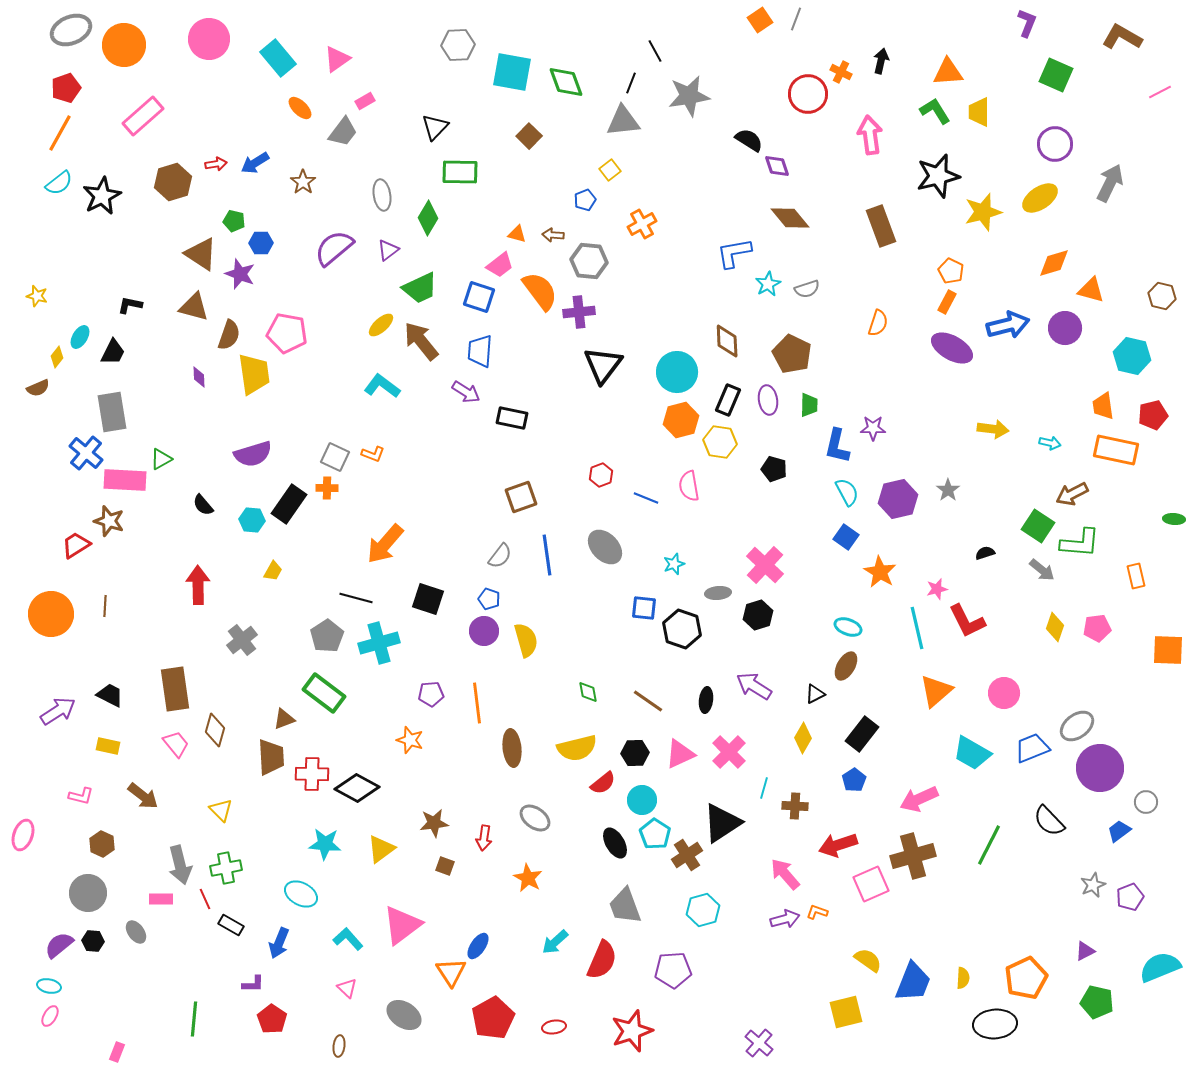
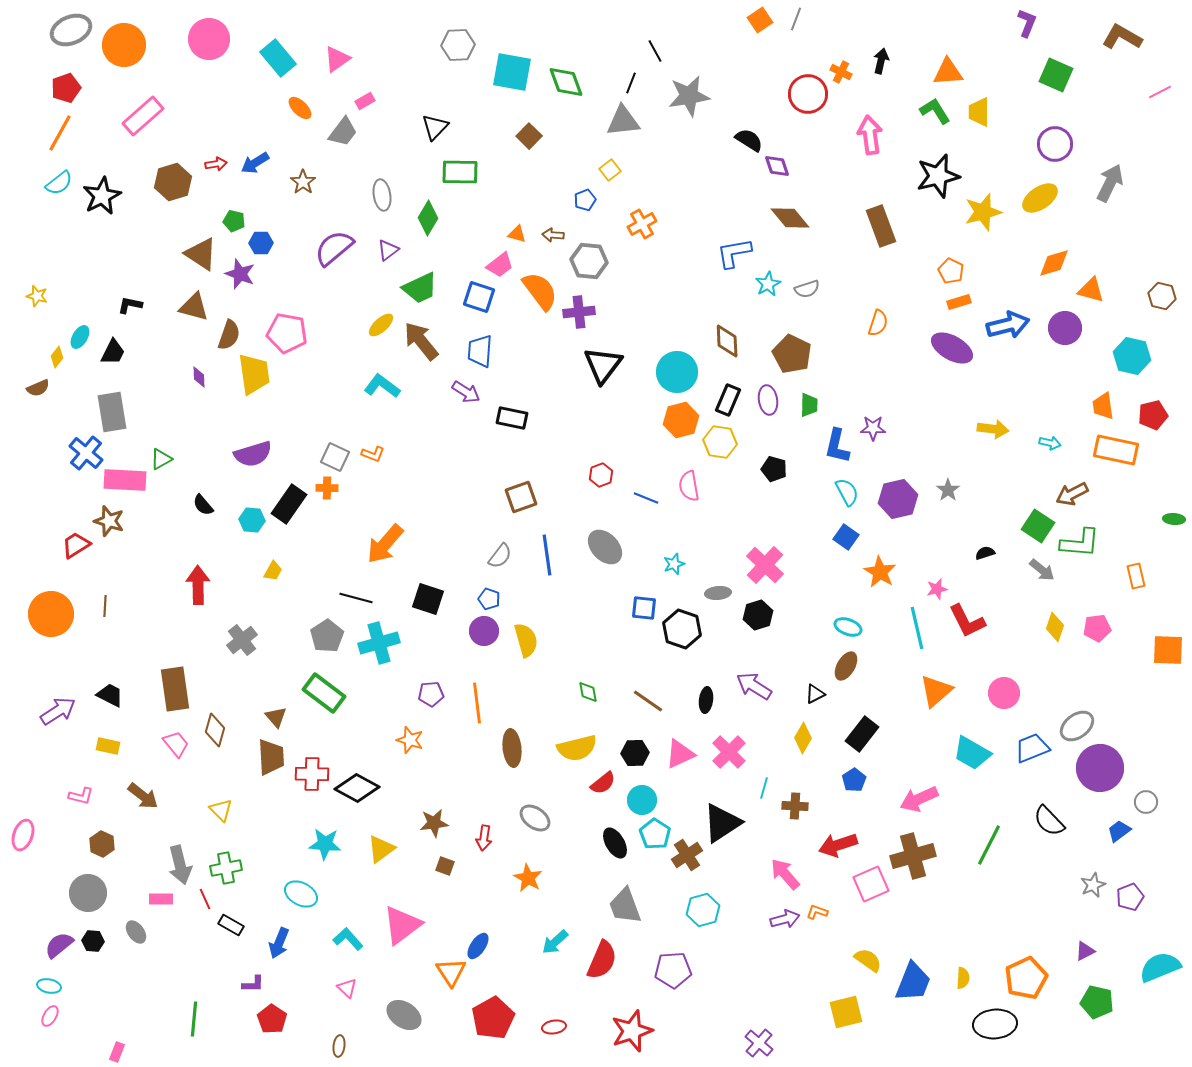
orange rectangle at (947, 302): moved 12 px right; rotated 45 degrees clockwise
brown triangle at (284, 719): moved 8 px left, 2 px up; rotated 50 degrees counterclockwise
